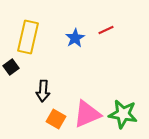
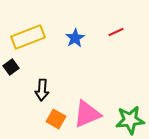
red line: moved 10 px right, 2 px down
yellow rectangle: rotated 56 degrees clockwise
black arrow: moved 1 px left, 1 px up
green star: moved 7 px right, 6 px down; rotated 16 degrees counterclockwise
